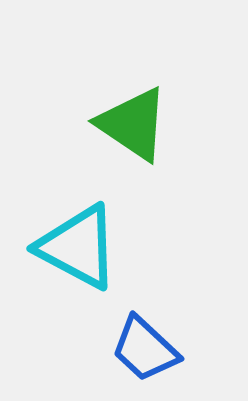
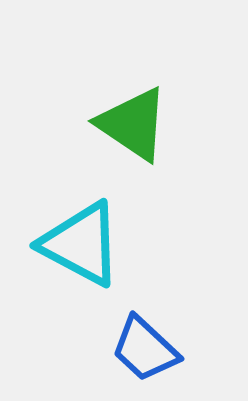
cyan triangle: moved 3 px right, 3 px up
